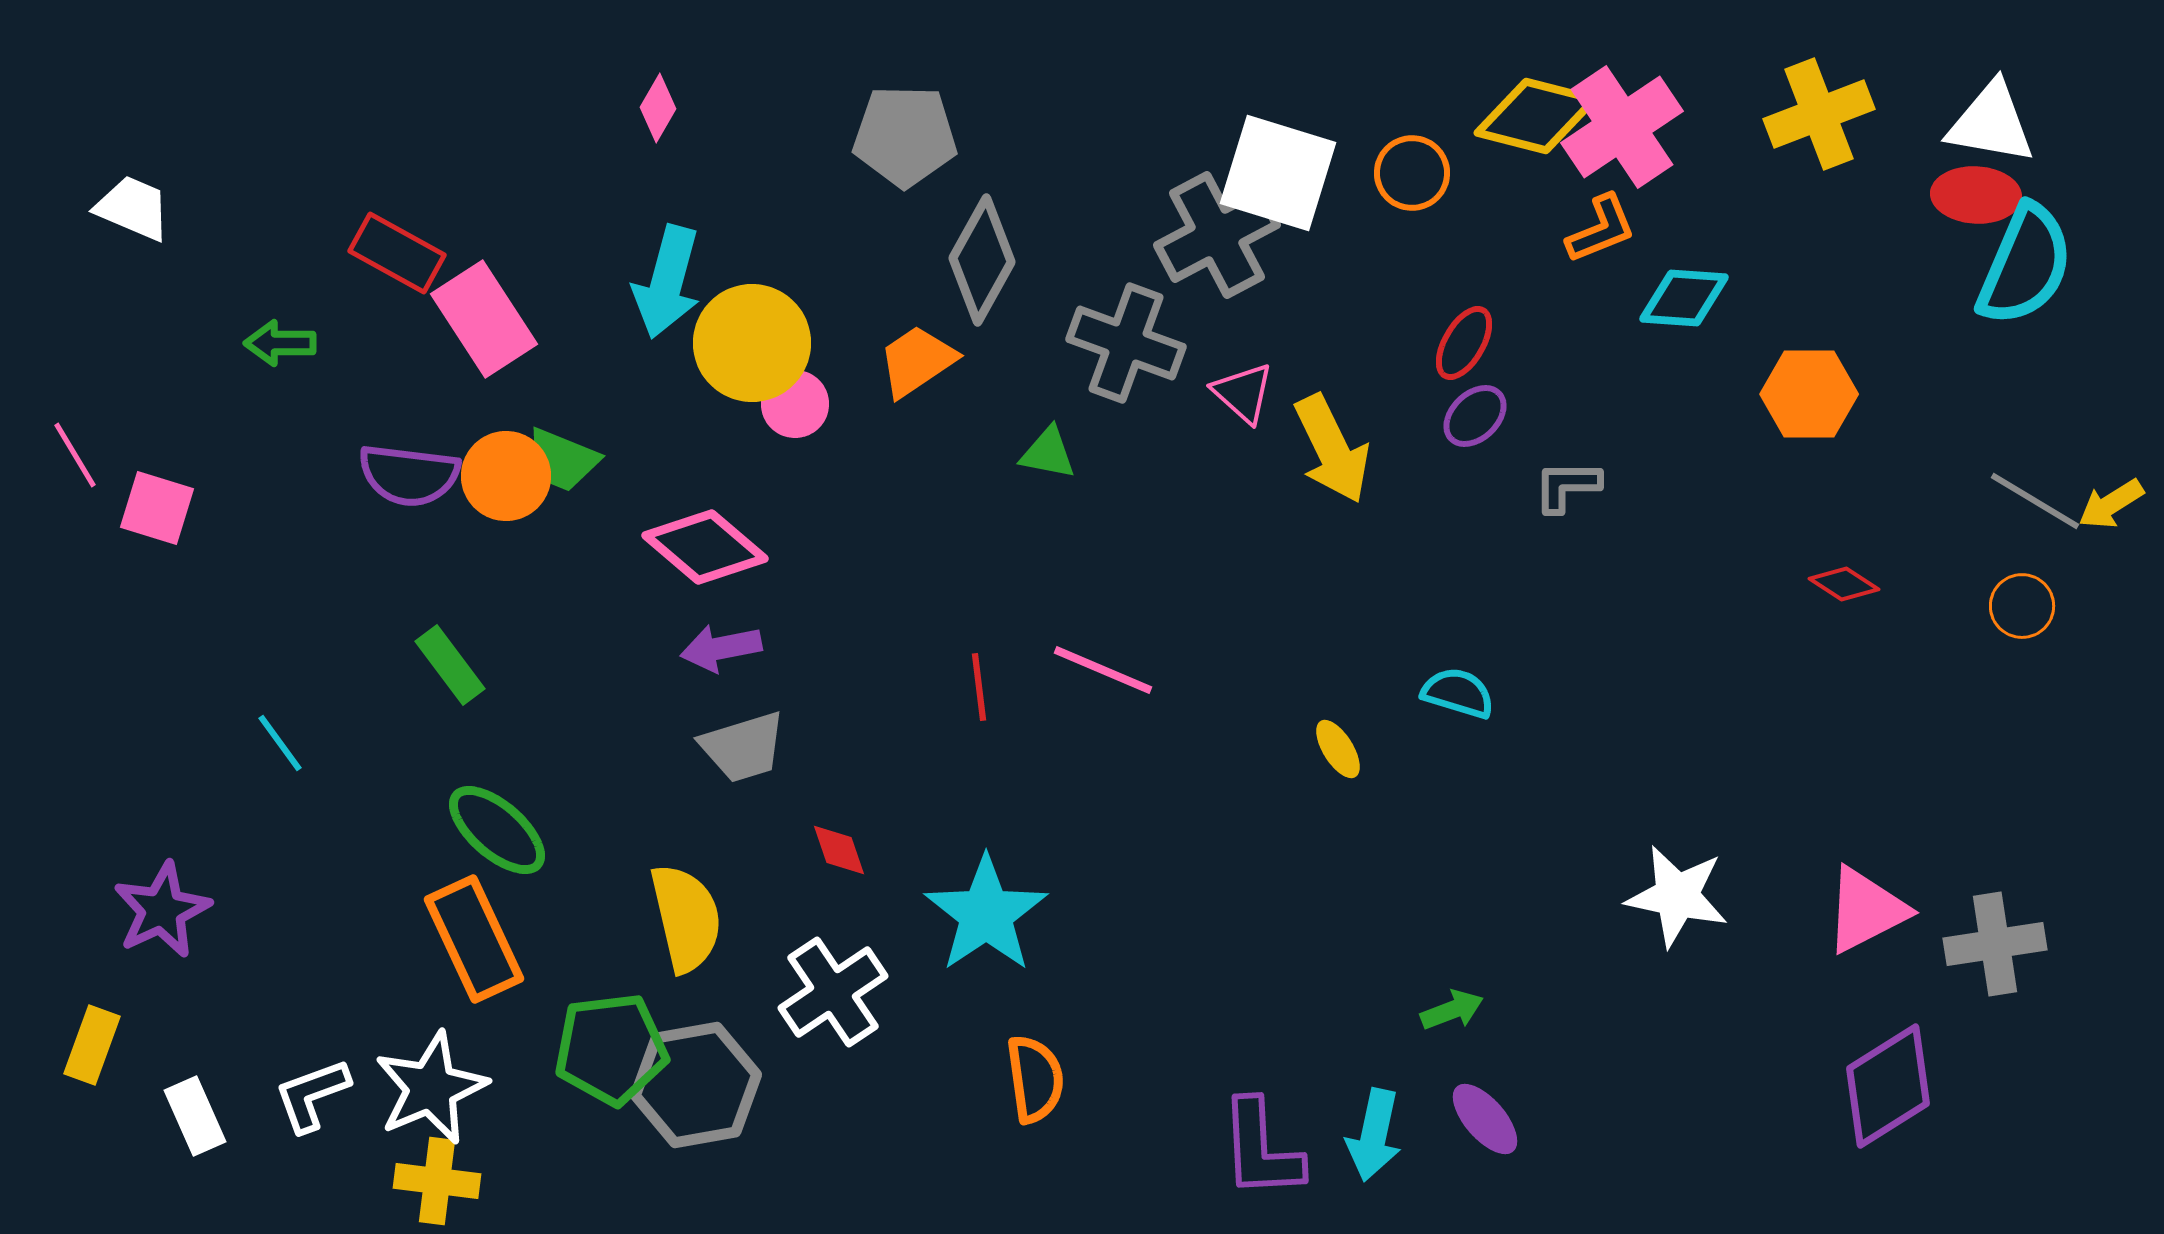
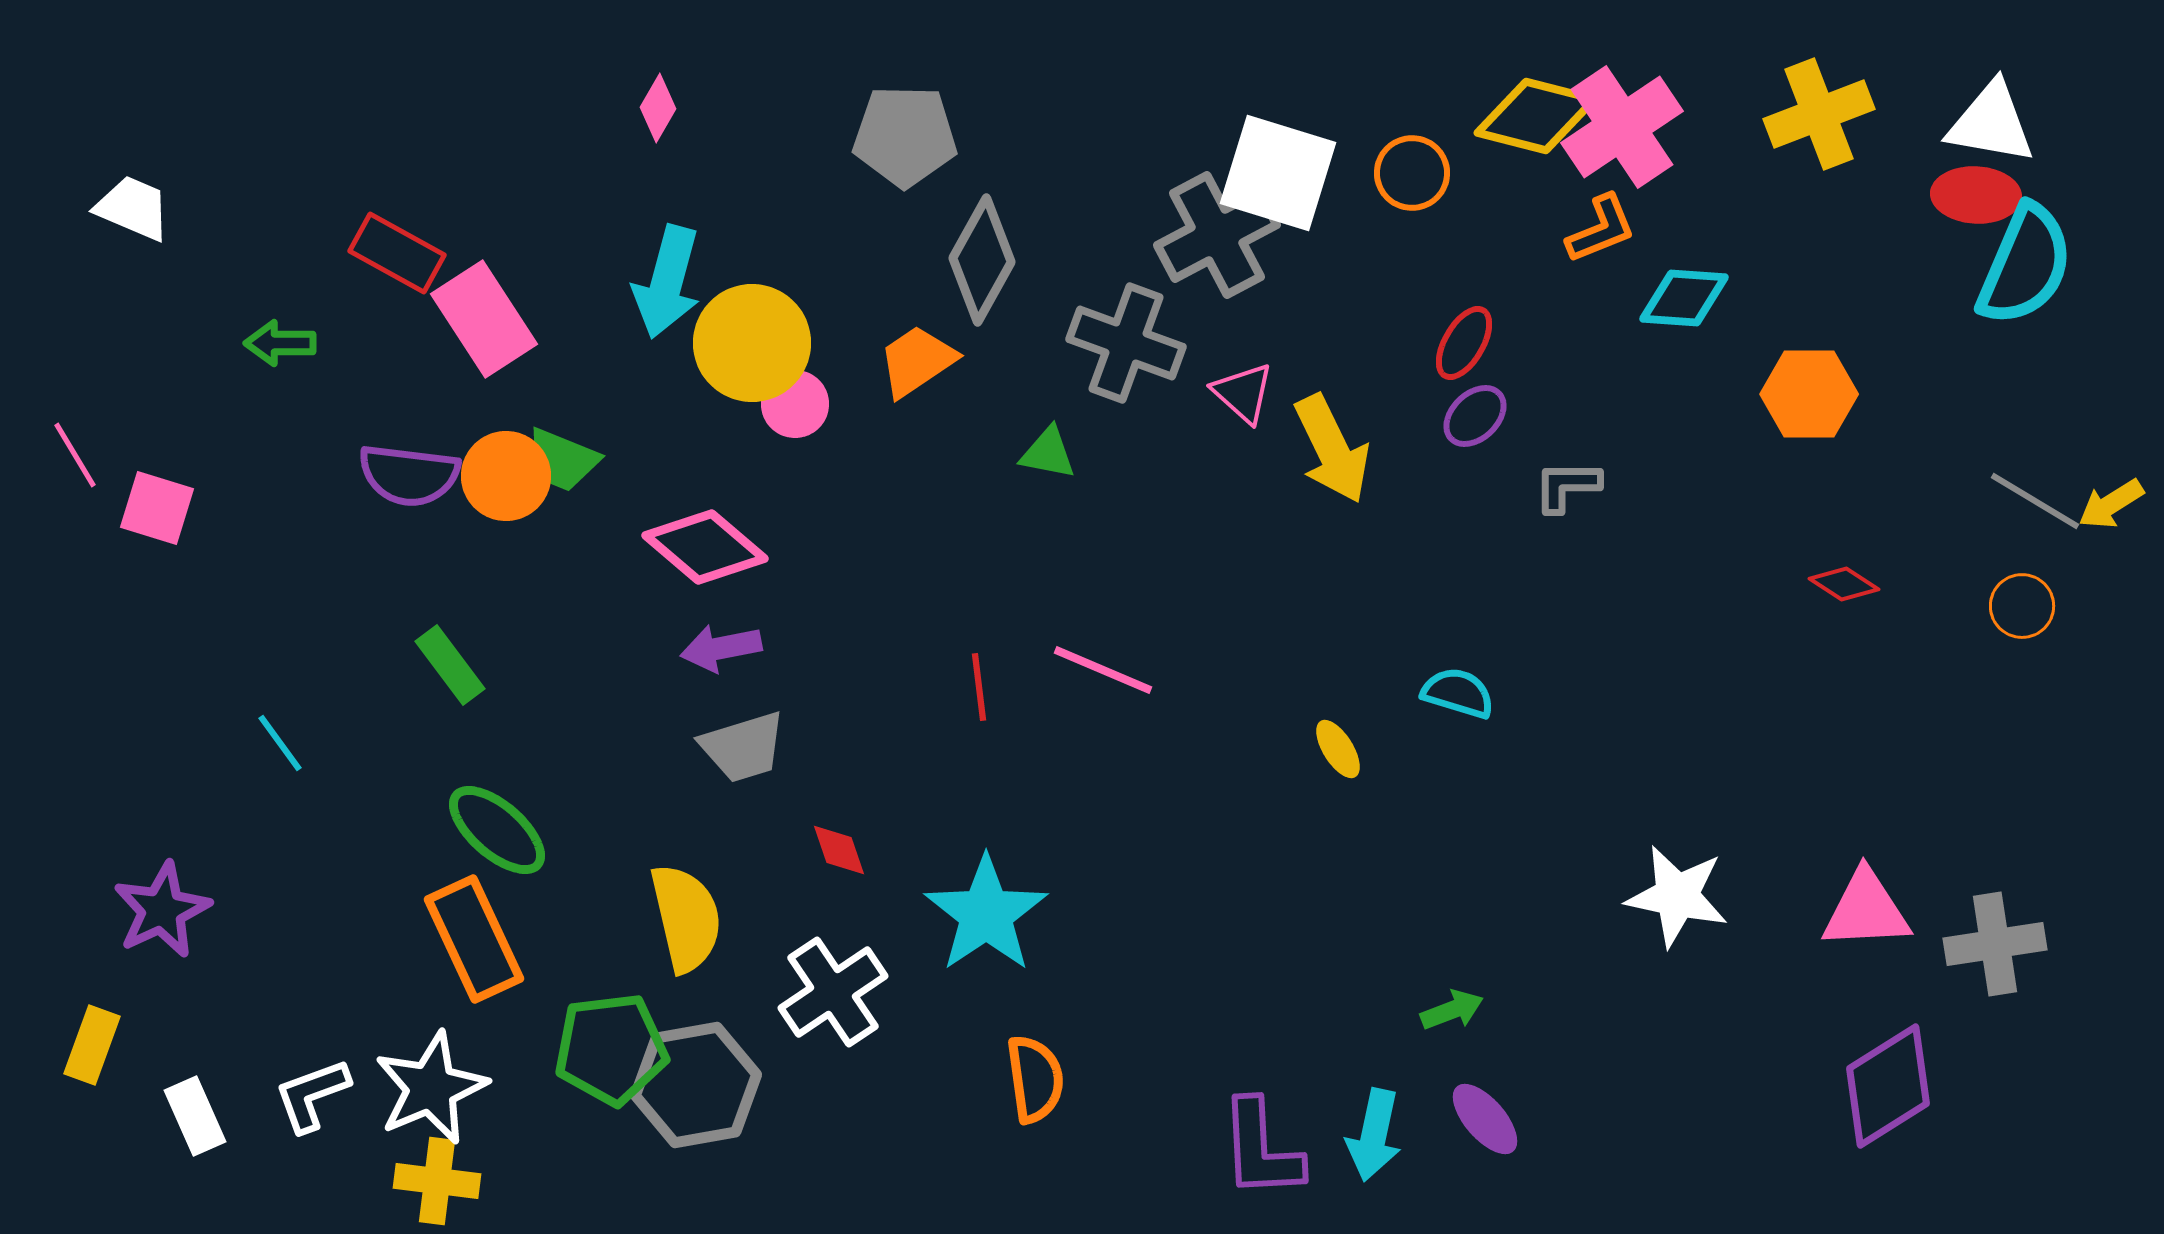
pink triangle at (1866, 910): rotated 24 degrees clockwise
